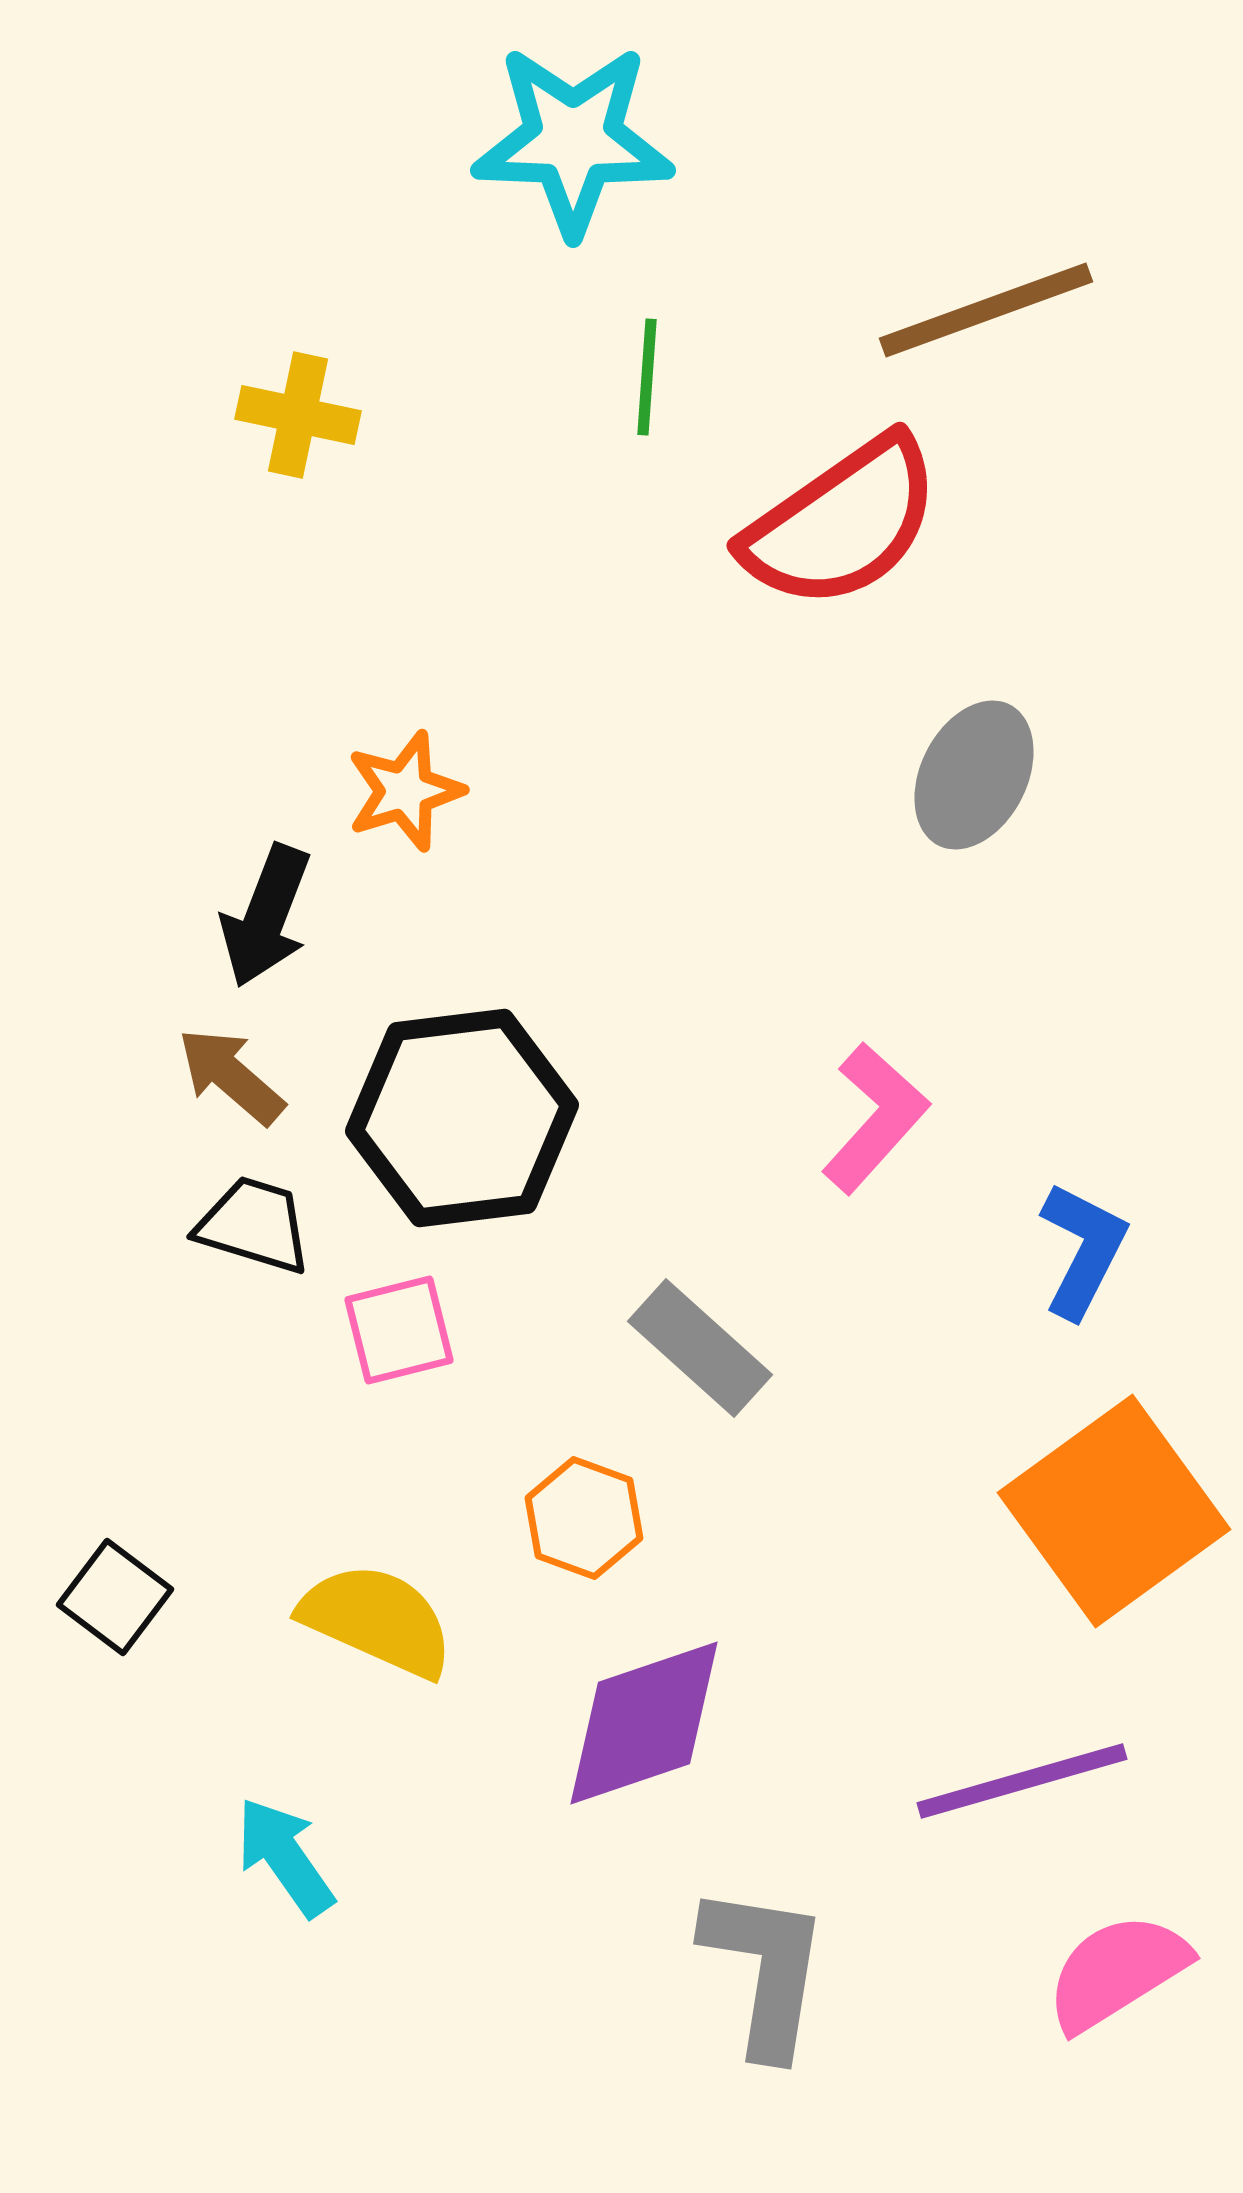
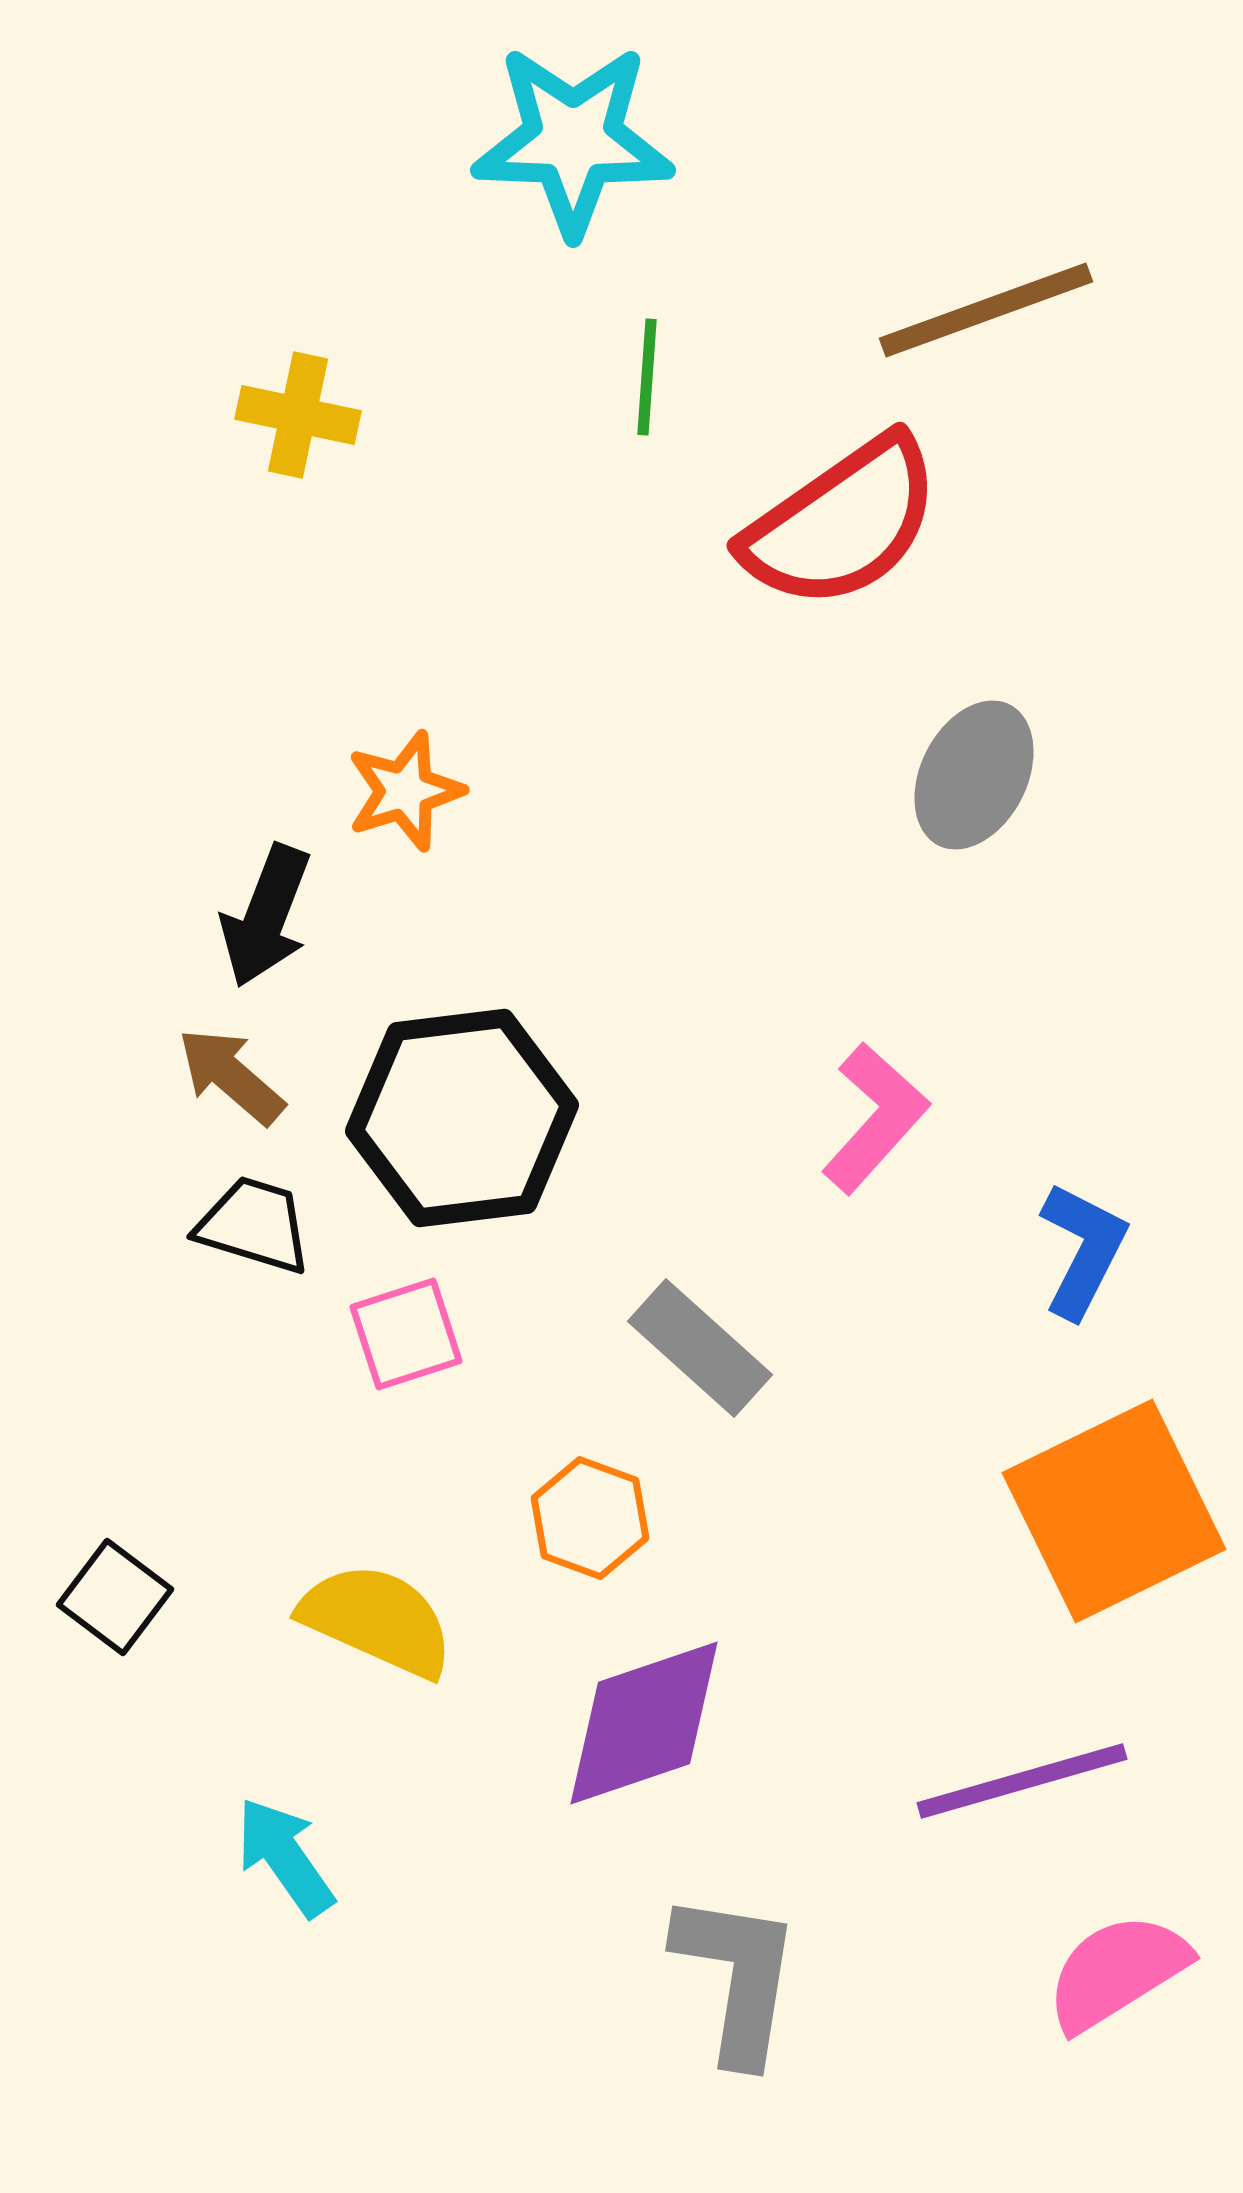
pink square: moved 7 px right, 4 px down; rotated 4 degrees counterclockwise
orange square: rotated 10 degrees clockwise
orange hexagon: moved 6 px right
gray L-shape: moved 28 px left, 7 px down
